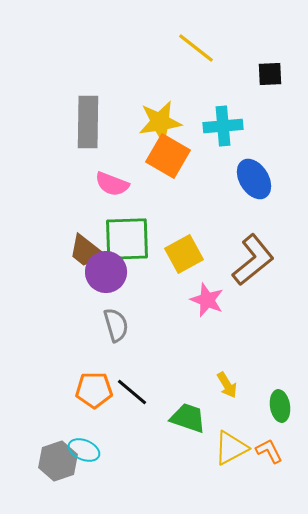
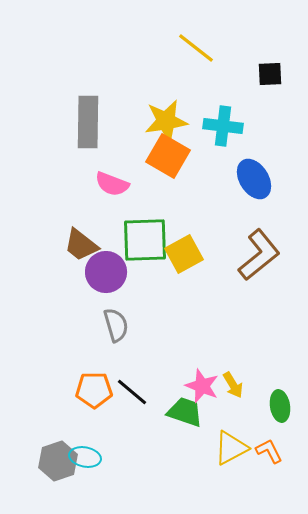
yellow star: moved 6 px right, 1 px up
cyan cross: rotated 12 degrees clockwise
green square: moved 18 px right, 1 px down
brown trapezoid: moved 5 px left, 6 px up
brown L-shape: moved 6 px right, 5 px up
pink star: moved 5 px left, 86 px down
yellow arrow: moved 6 px right
green trapezoid: moved 3 px left, 6 px up
cyan ellipse: moved 1 px right, 7 px down; rotated 12 degrees counterclockwise
